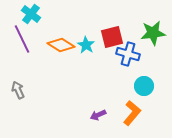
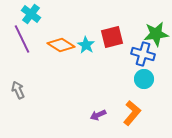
green star: moved 3 px right, 1 px down
blue cross: moved 15 px right
cyan circle: moved 7 px up
